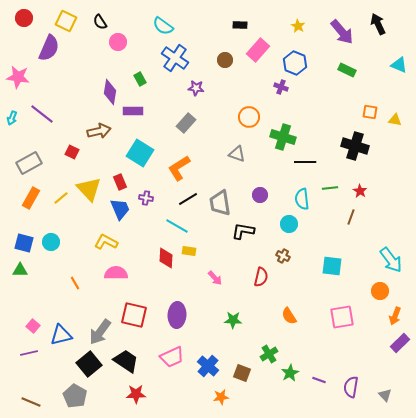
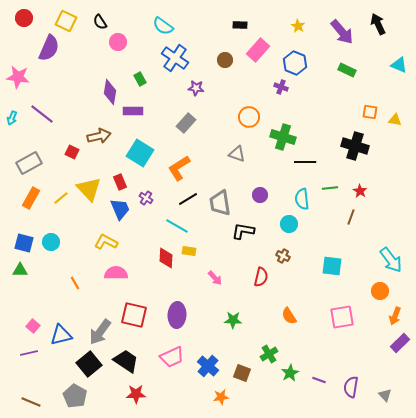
brown arrow at (99, 131): moved 5 px down
purple cross at (146, 198): rotated 24 degrees clockwise
